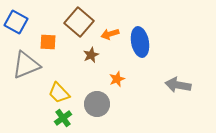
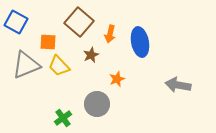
orange arrow: rotated 60 degrees counterclockwise
yellow trapezoid: moved 27 px up
